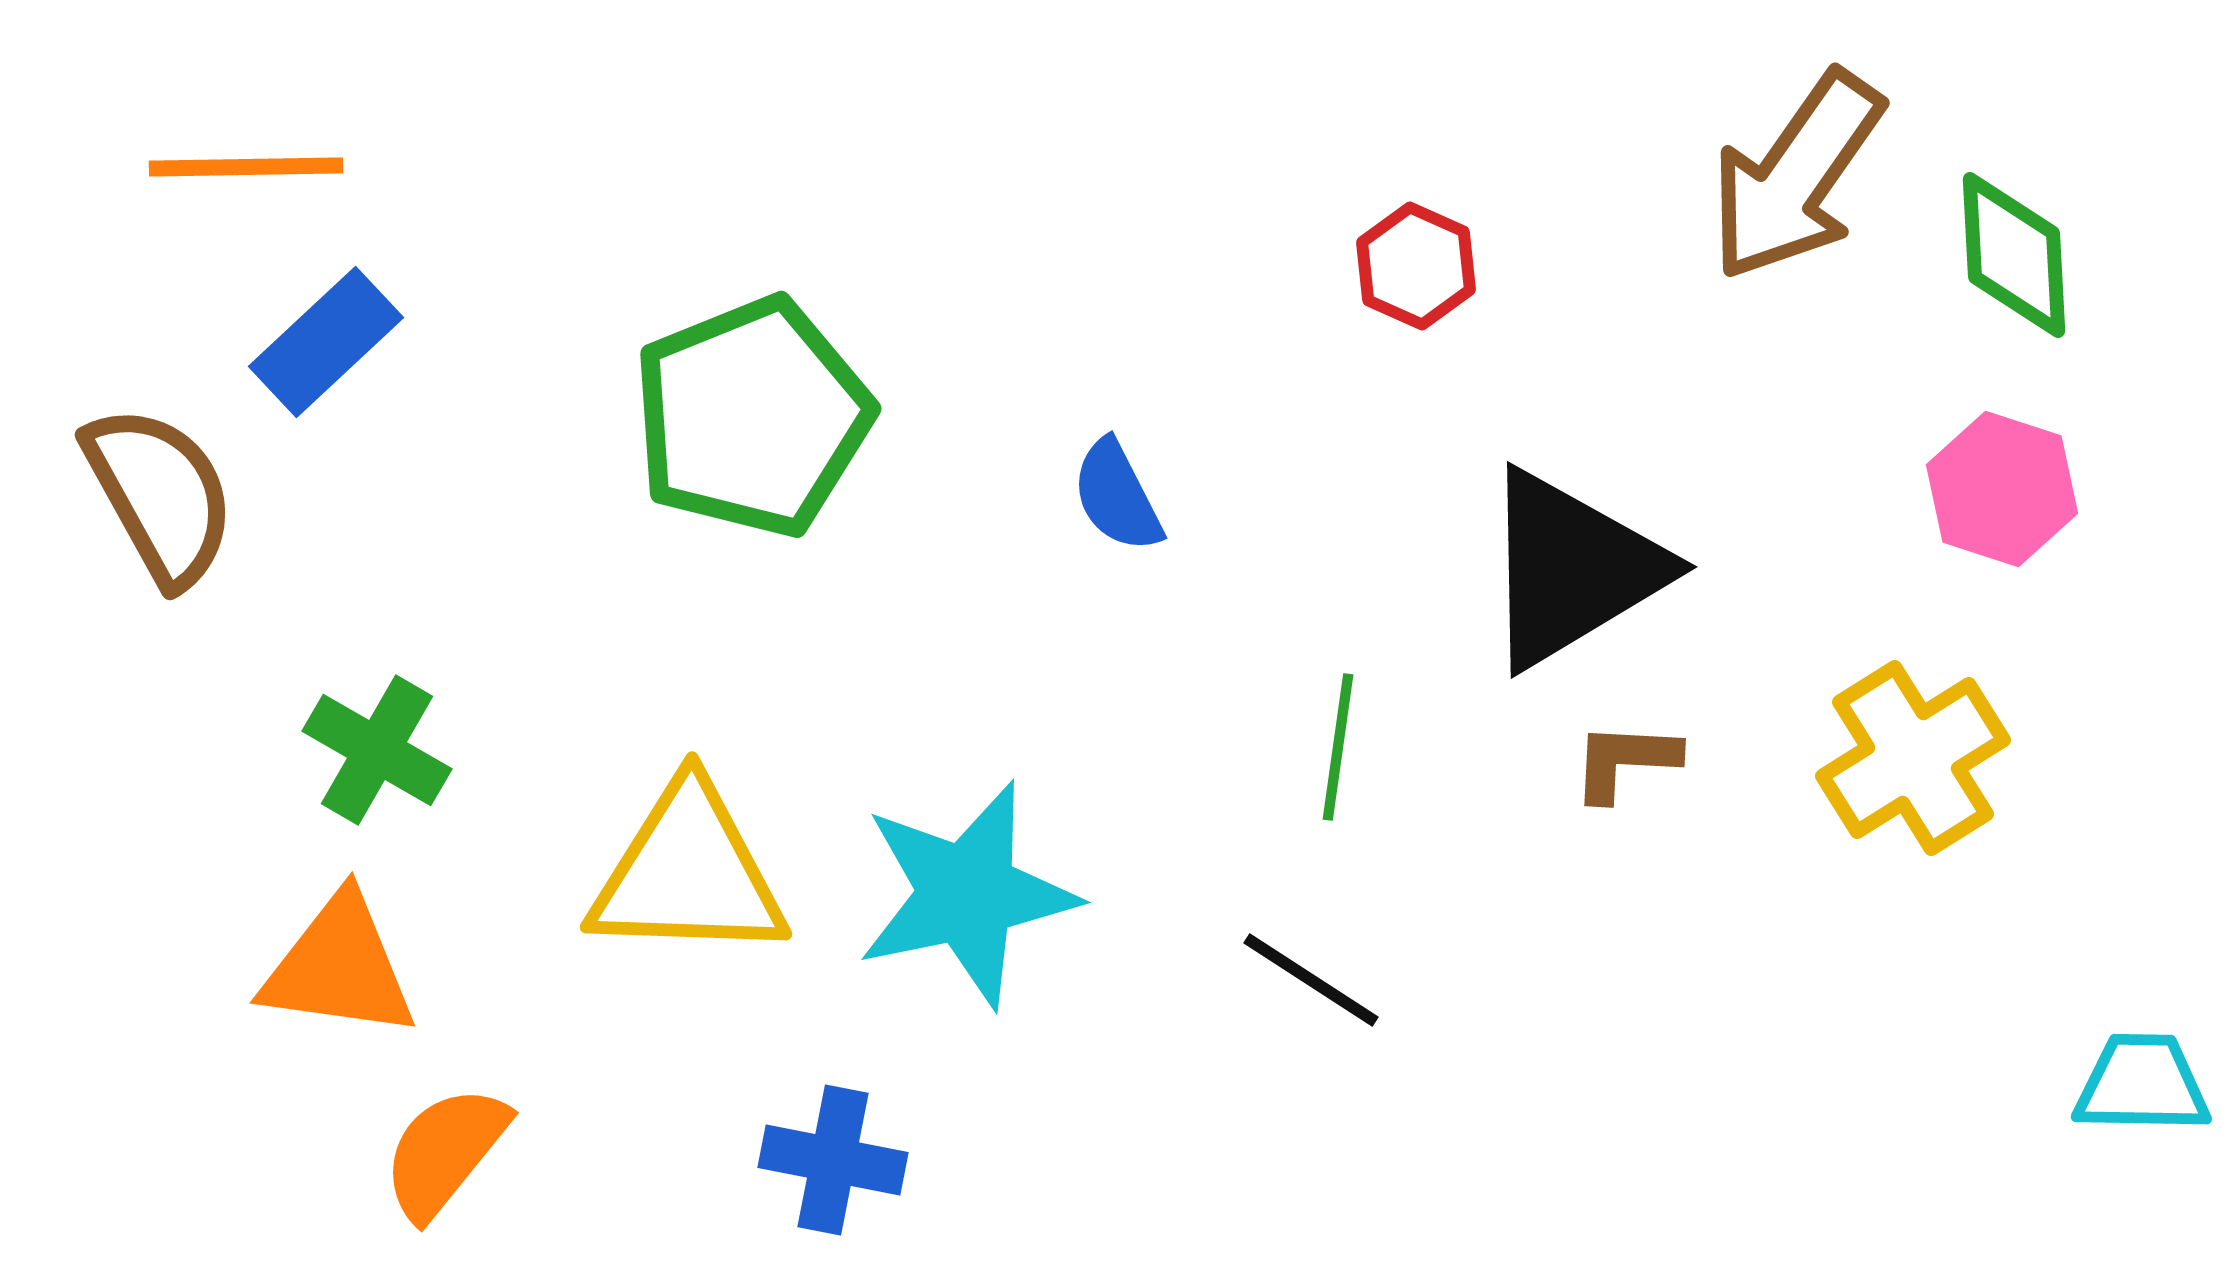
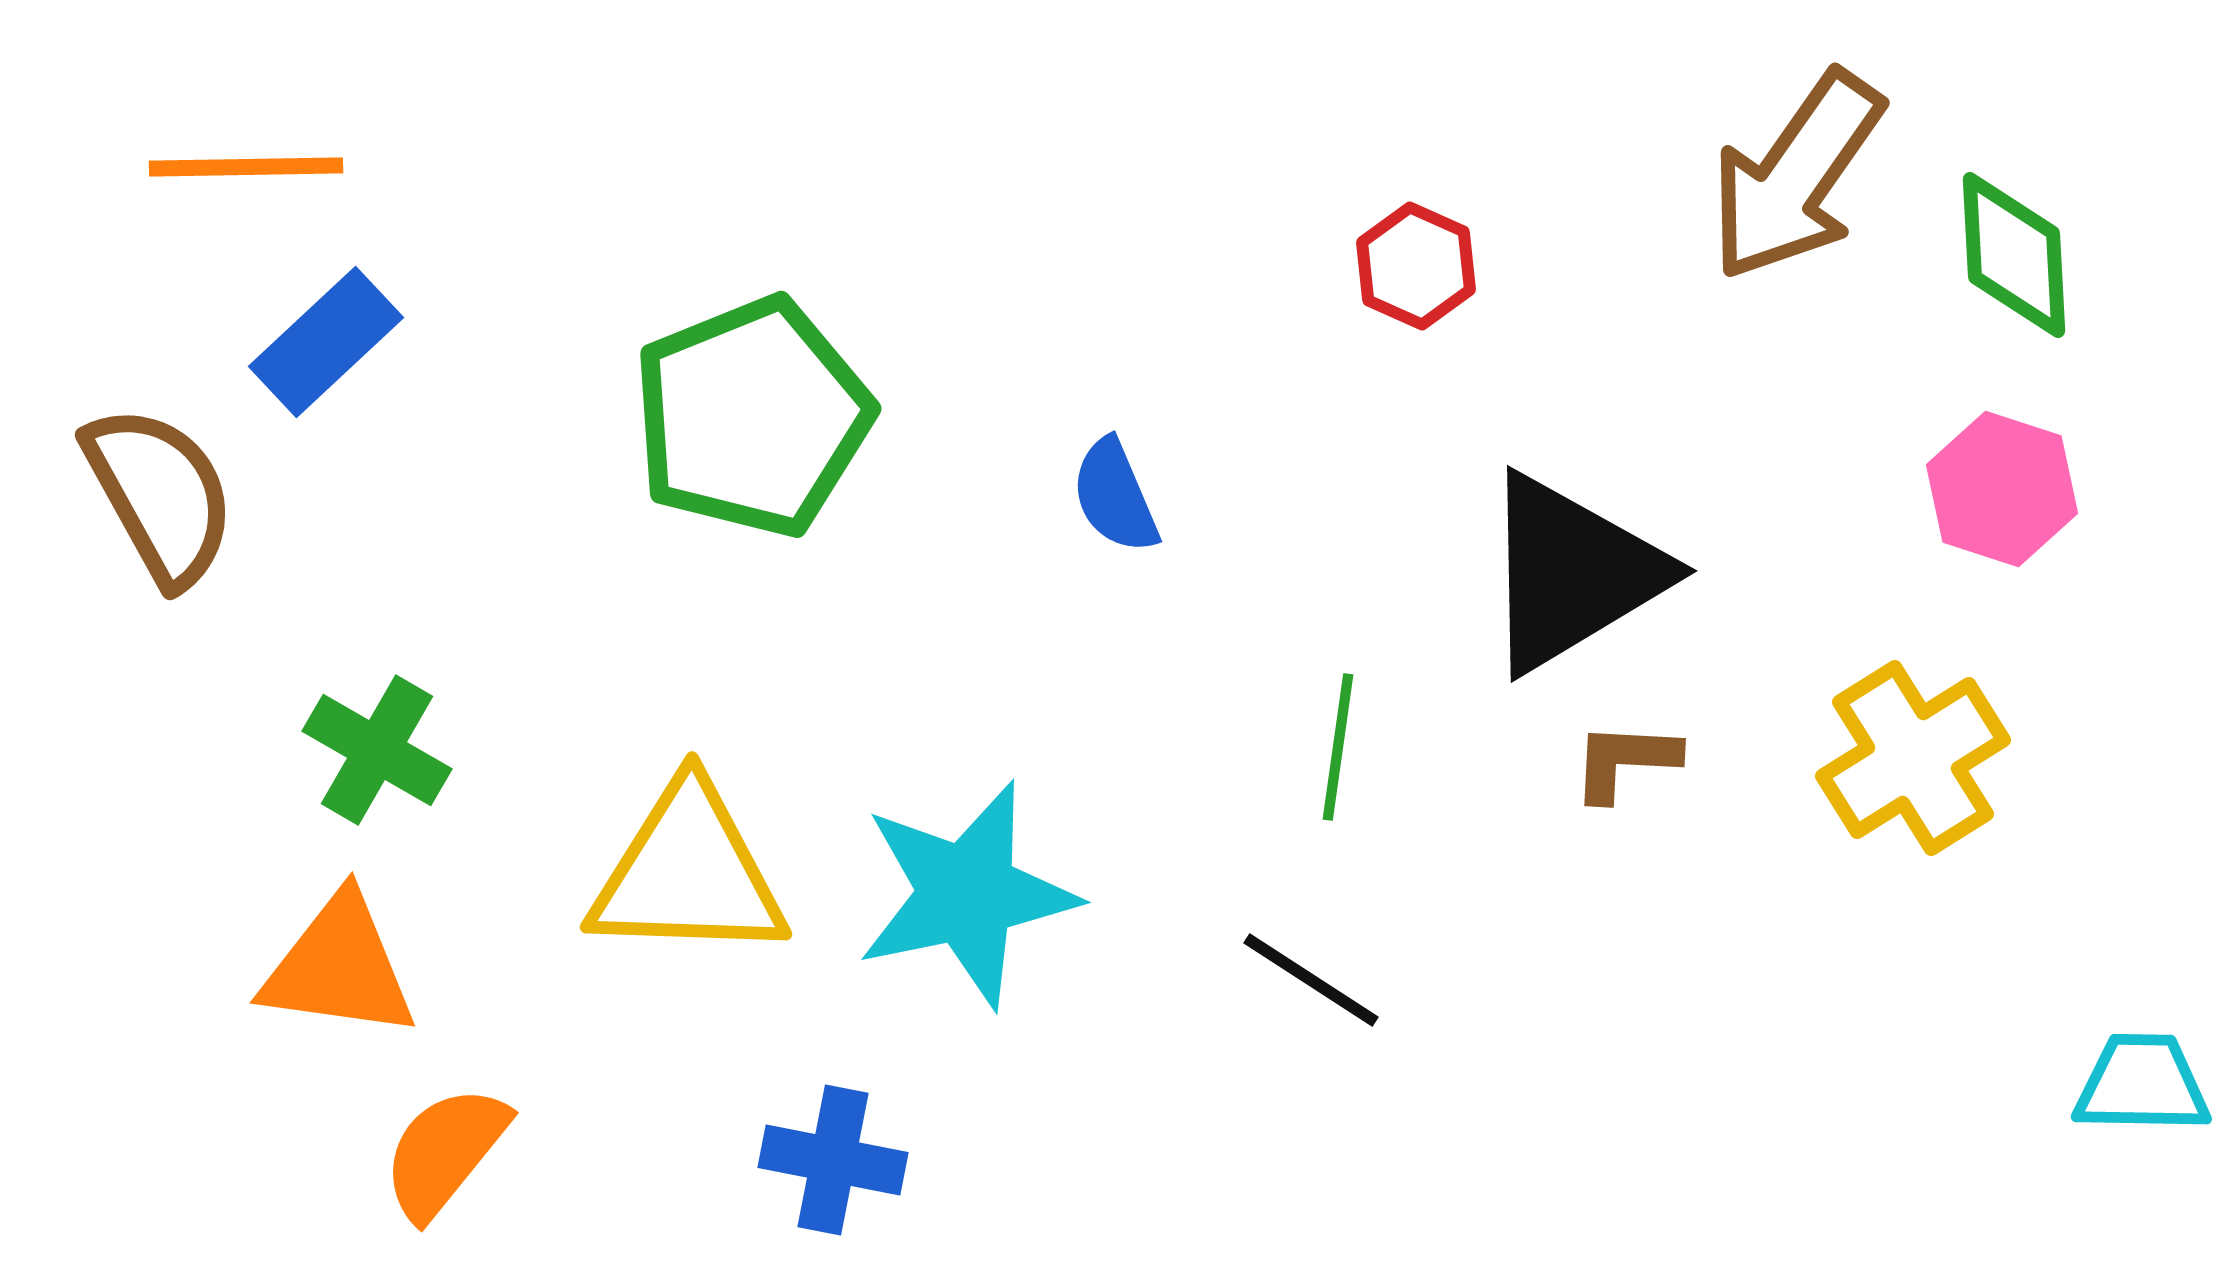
blue semicircle: moved 2 px left; rotated 4 degrees clockwise
black triangle: moved 4 px down
